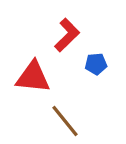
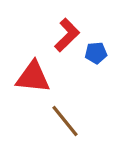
blue pentagon: moved 11 px up
